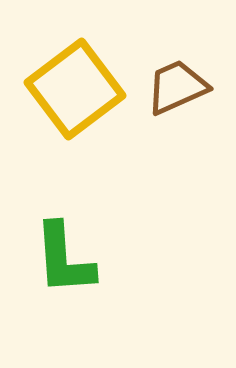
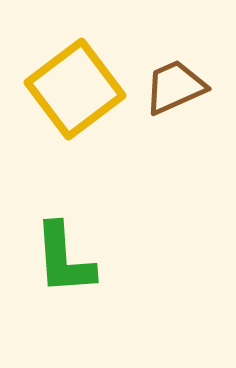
brown trapezoid: moved 2 px left
